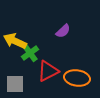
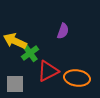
purple semicircle: rotated 28 degrees counterclockwise
